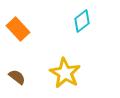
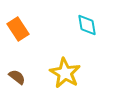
cyan diamond: moved 5 px right, 4 px down; rotated 60 degrees counterclockwise
orange rectangle: rotated 10 degrees clockwise
